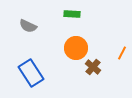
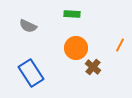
orange line: moved 2 px left, 8 px up
